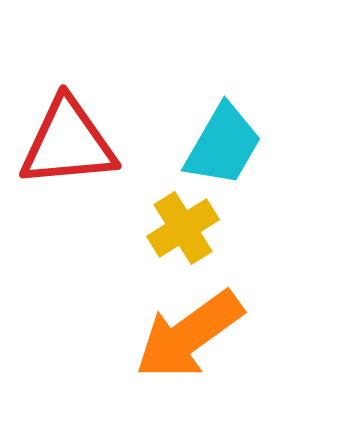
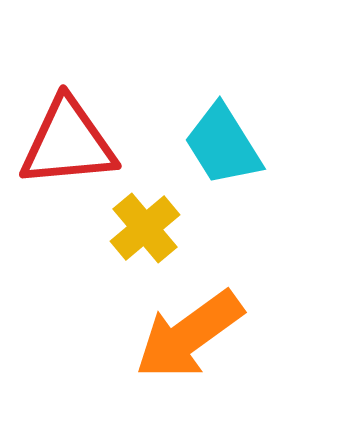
cyan trapezoid: rotated 118 degrees clockwise
yellow cross: moved 38 px left; rotated 8 degrees counterclockwise
